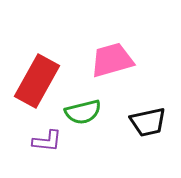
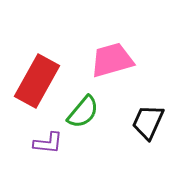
green semicircle: rotated 36 degrees counterclockwise
black trapezoid: rotated 126 degrees clockwise
purple L-shape: moved 1 px right, 2 px down
